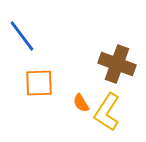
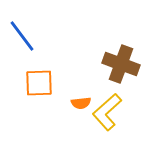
brown cross: moved 4 px right
orange semicircle: rotated 66 degrees counterclockwise
yellow L-shape: rotated 15 degrees clockwise
